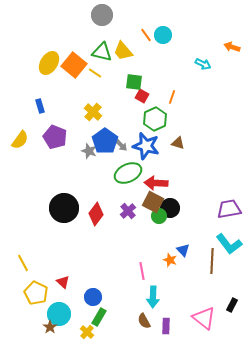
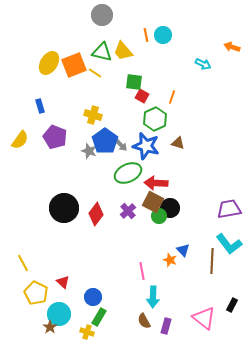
orange line at (146, 35): rotated 24 degrees clockwise
orange square at (74, 65): rotated 30 degrees clockwise
yellow cross at (93, 112): moved 3 px down; rotated 24 degrees counterclockwise
purple rectangle at (166, 326): rotated 14 degrees clockwise
yellow cross at (87, 332): rotated 24 degrees counterclockwise
